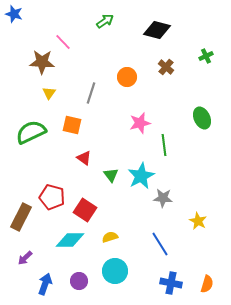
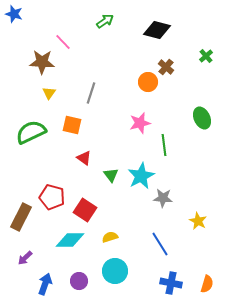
green cross: rotated 16 degrees counterclockwise
orange circle: moved 21 px right, 5 px down
